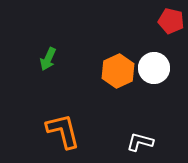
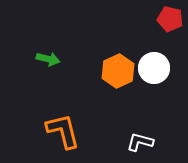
red pentagon: moved 1 px left, 2 px up
green arrow: rotated 100 degrees counterclockwise
